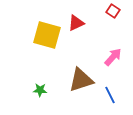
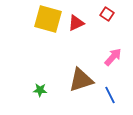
red square: moved 6 px left, 3 px down
yellow square: moved 1 px right, 16 px up
